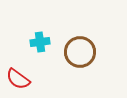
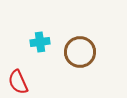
red semicircle: moved 3 px down; rotated 30 degrees clockwise
